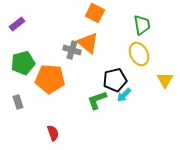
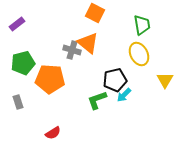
red semicircle: rotated 77 degrees clockwise
